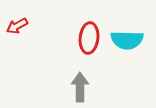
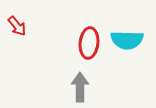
red arrow: rotated 100 degrees counterclockwise
red ellipse: moved 5 px down
